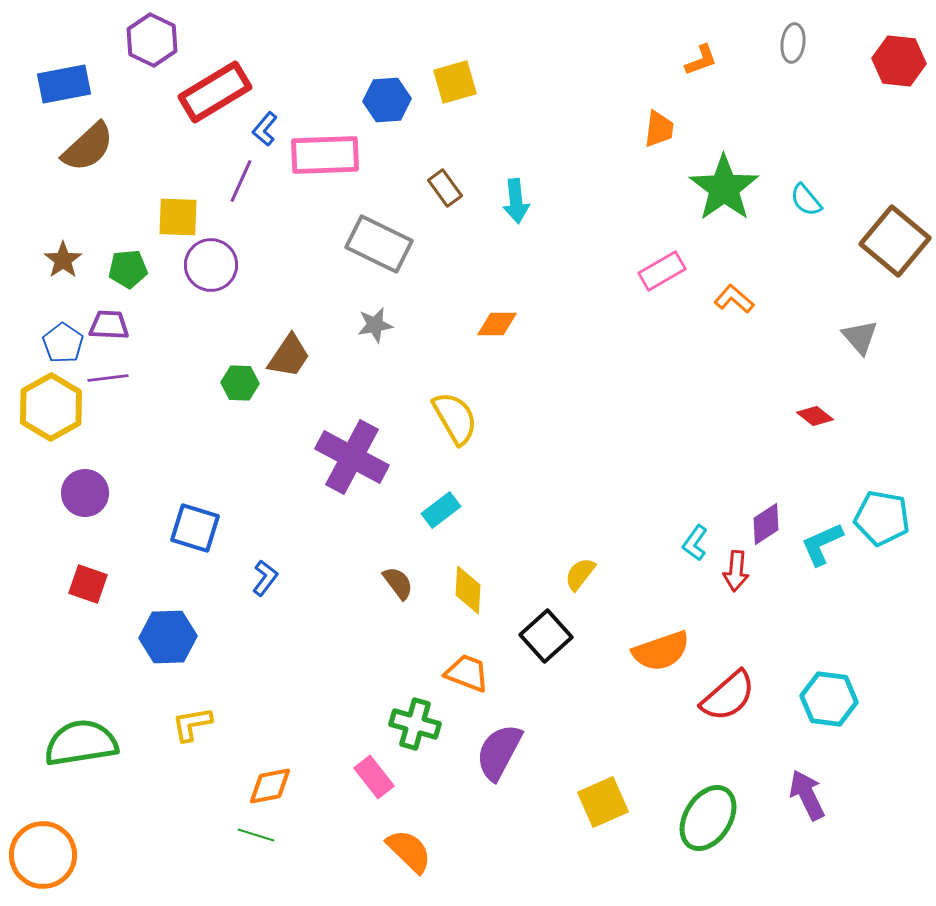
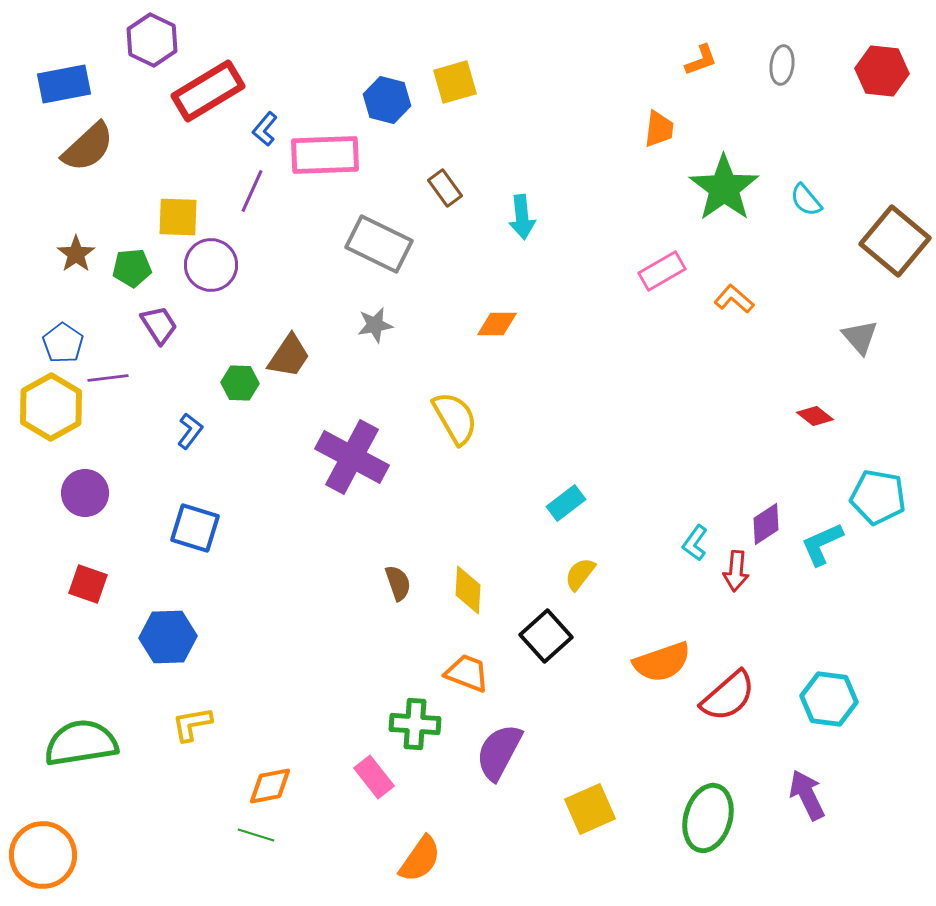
gray ellipse at (793, 43): moved 11 px left, 22 px down
red hexagon at (899, 61): moved 17 px left, 10 px down
red rectangle at (215, 92): moved 7 px left, 1 px up
blue hexagon at (387, 100): rotated 18 degrees clockwise
purple line at (241, 181): moved 11 px right, 10 px down
cyan arrow at (516, 201): moved 6 px right, 16 px down
brown star at (63, 260): moved 13 px right, 6 px up
green pentagon at (128, 269): moved 4 px right, 1 px up
purple trapezoid at (109, 325): moved 50 px right; rotated 54 degrees clockwise
cyan rectangle at (441, 510): moved 125 px right, 7 px up
cyan pentagon at (882, 518): moved 4 px left, 21 px up
blue L-shape at (265, 578): moved 75 px left, 147 px up
brown semicircle at (398, 583): rotated 18 degrees clockwise
orange semicircle at (661, 651): moved 1 px right, 11 px down
green cross at (415, 724): rotated 12 degrees counterclockwise
yellow square at (603, 802): moved 13 px left, 7 px down
green ellipse at (708, 818): rotated 16 degrees counterclockwise
orange semicircle at (409, 851): moved 11 px right, 8 px down; rotated 81 degrees clockwise
